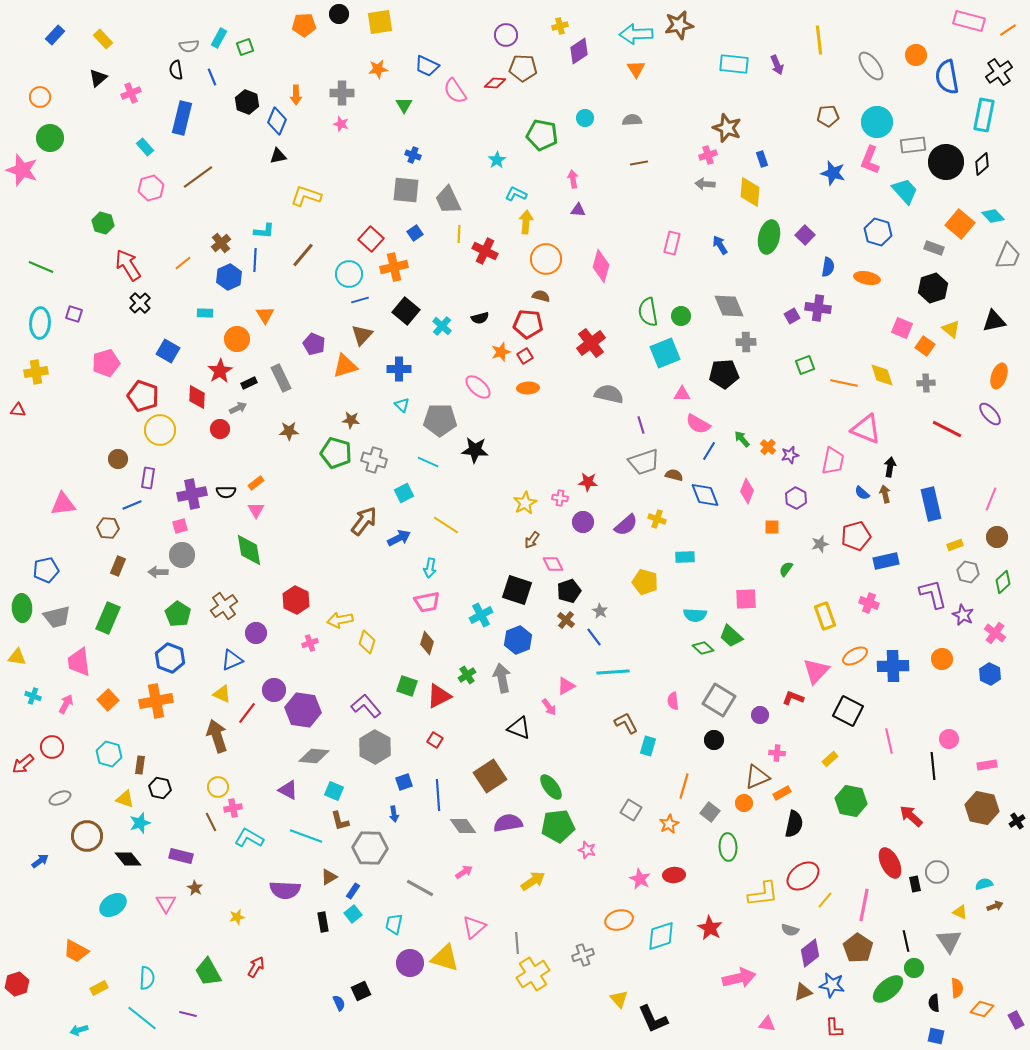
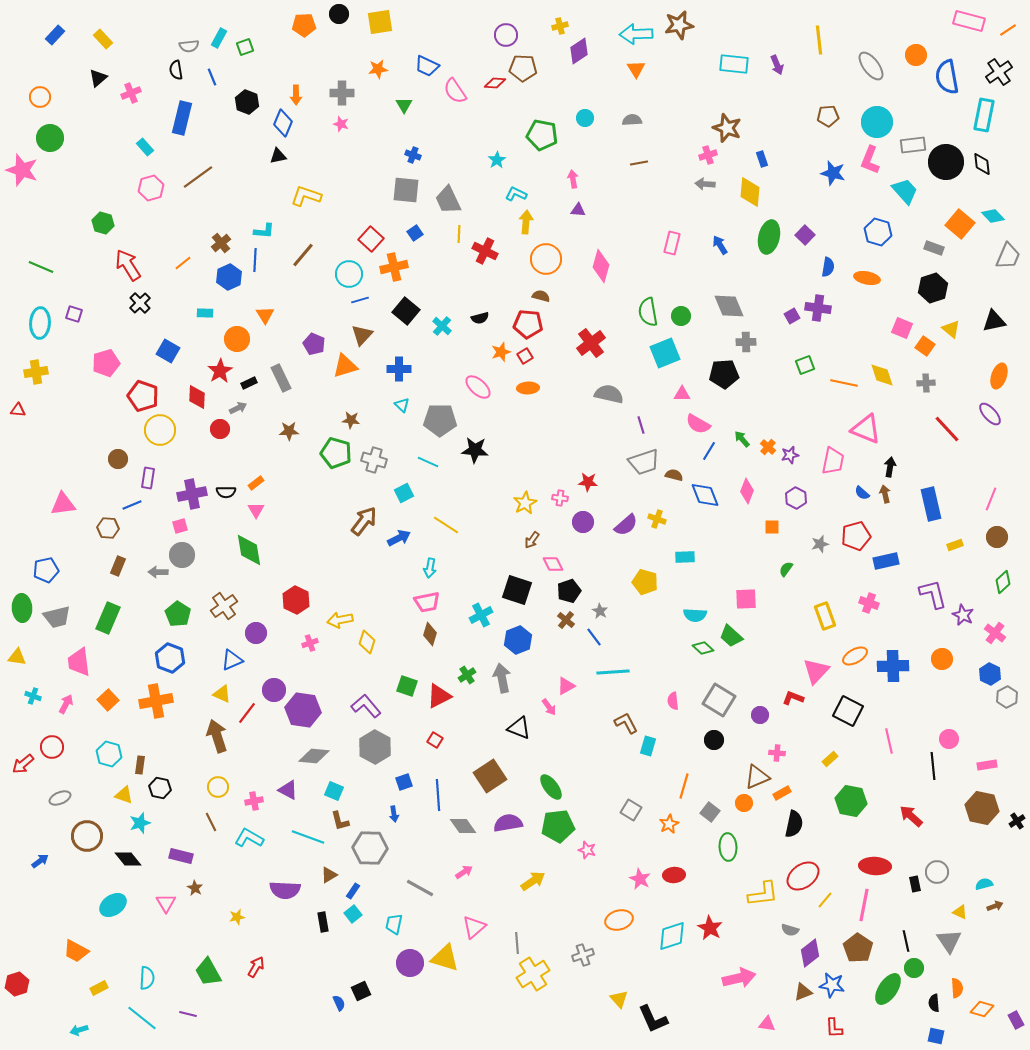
blue diamond at (277, 121): moved 6 px right, 2 px down
black diamond at (982, 164): rotated 55 degrees counterclockwise
red line at (947, 429): rotated 20 degrees clockwise
gray hexagon at (968, 572): moved 39 px right, 125 px down; rotated 20 degrees clockwise
brown diamond at (427, 643): moved 3 px right, 9 px up
yellow triangle at (125, 799): moved 1 px left, 4 px up
pink cross at (233, 808): moved 21 px right, 7 px up
cyan line at (306, 836): moved 2 px right, 1 px down
red ellipse at (890, 863): moved 15 px left, 3 px down; rotated 60 degrees counterclockwise
brown triangle at (329, 877): moved 2 px up
cyan diamond at (661, 936): moved 11 px right
green ellipse at (888, 989): rotated 16 degrees counterclockwise
